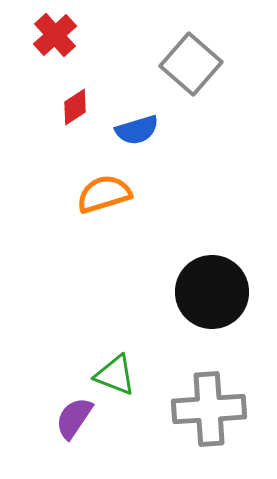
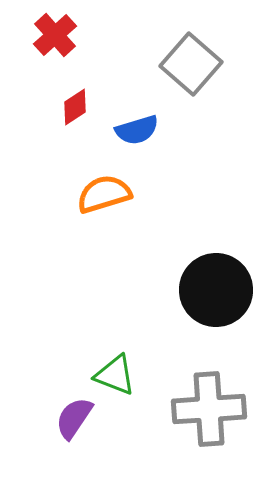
black circle: moved 4 px right, 2 px up
